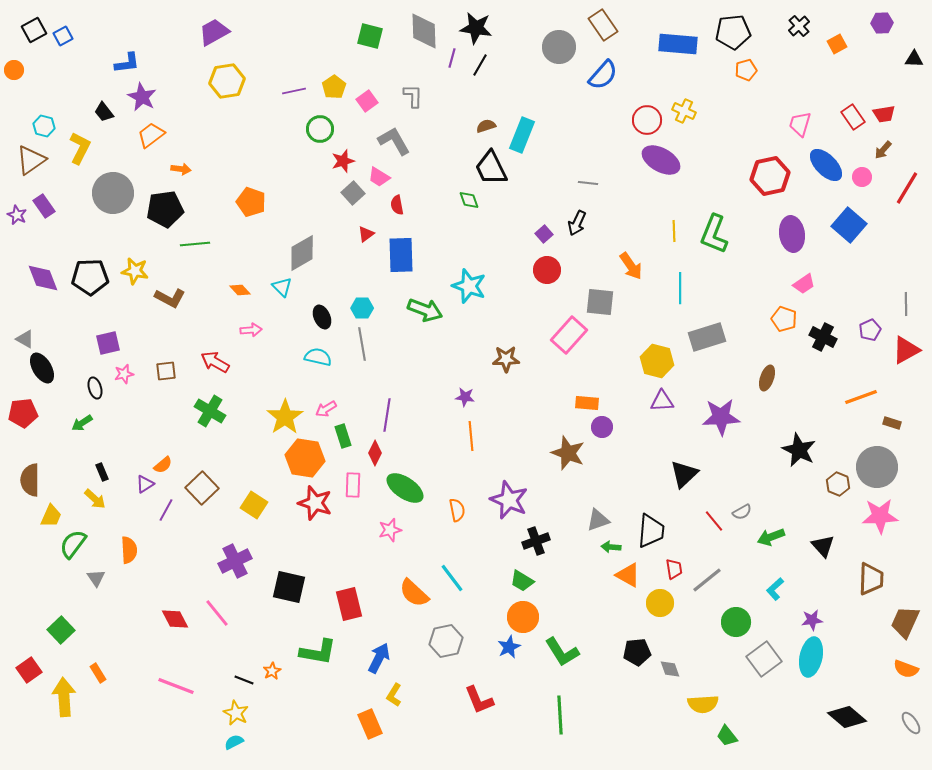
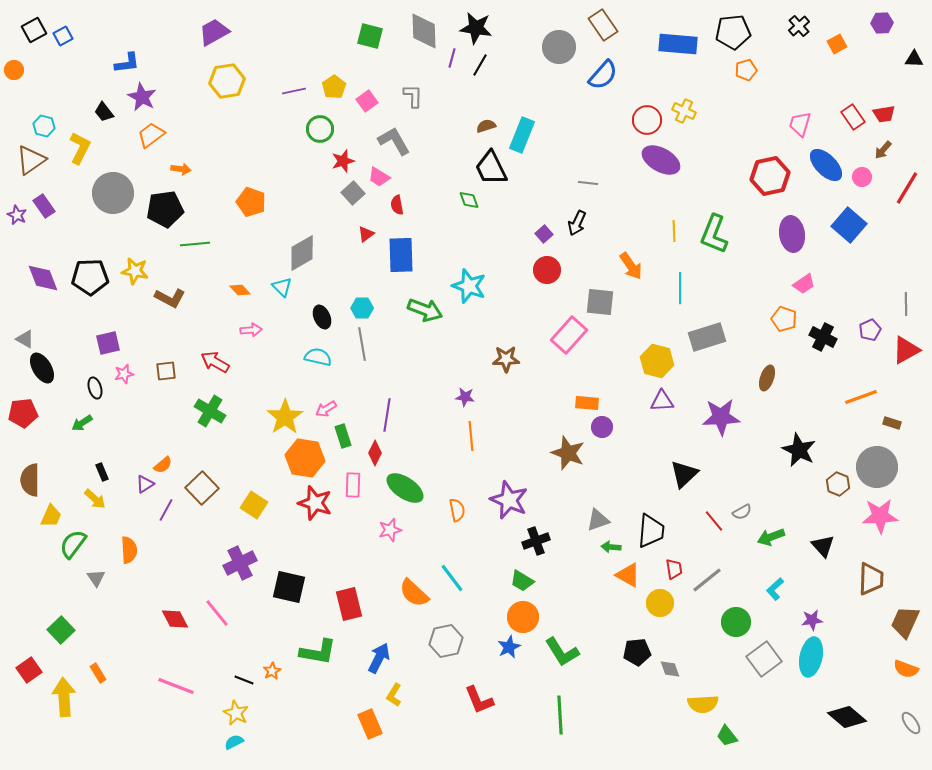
purple cross at (235, 561): moved 5 px right, 2 px down
